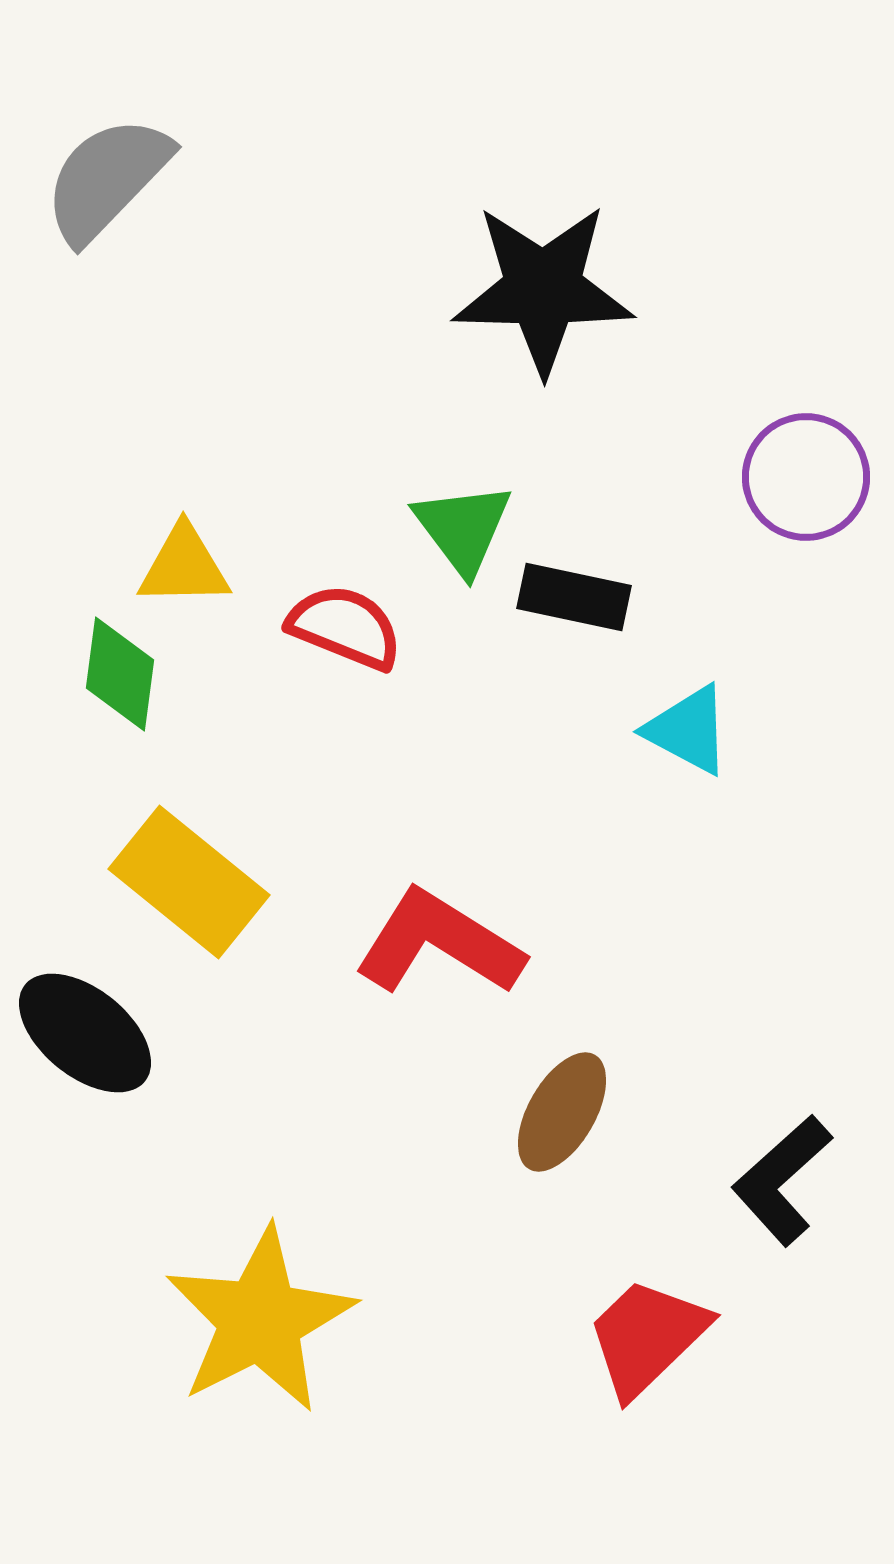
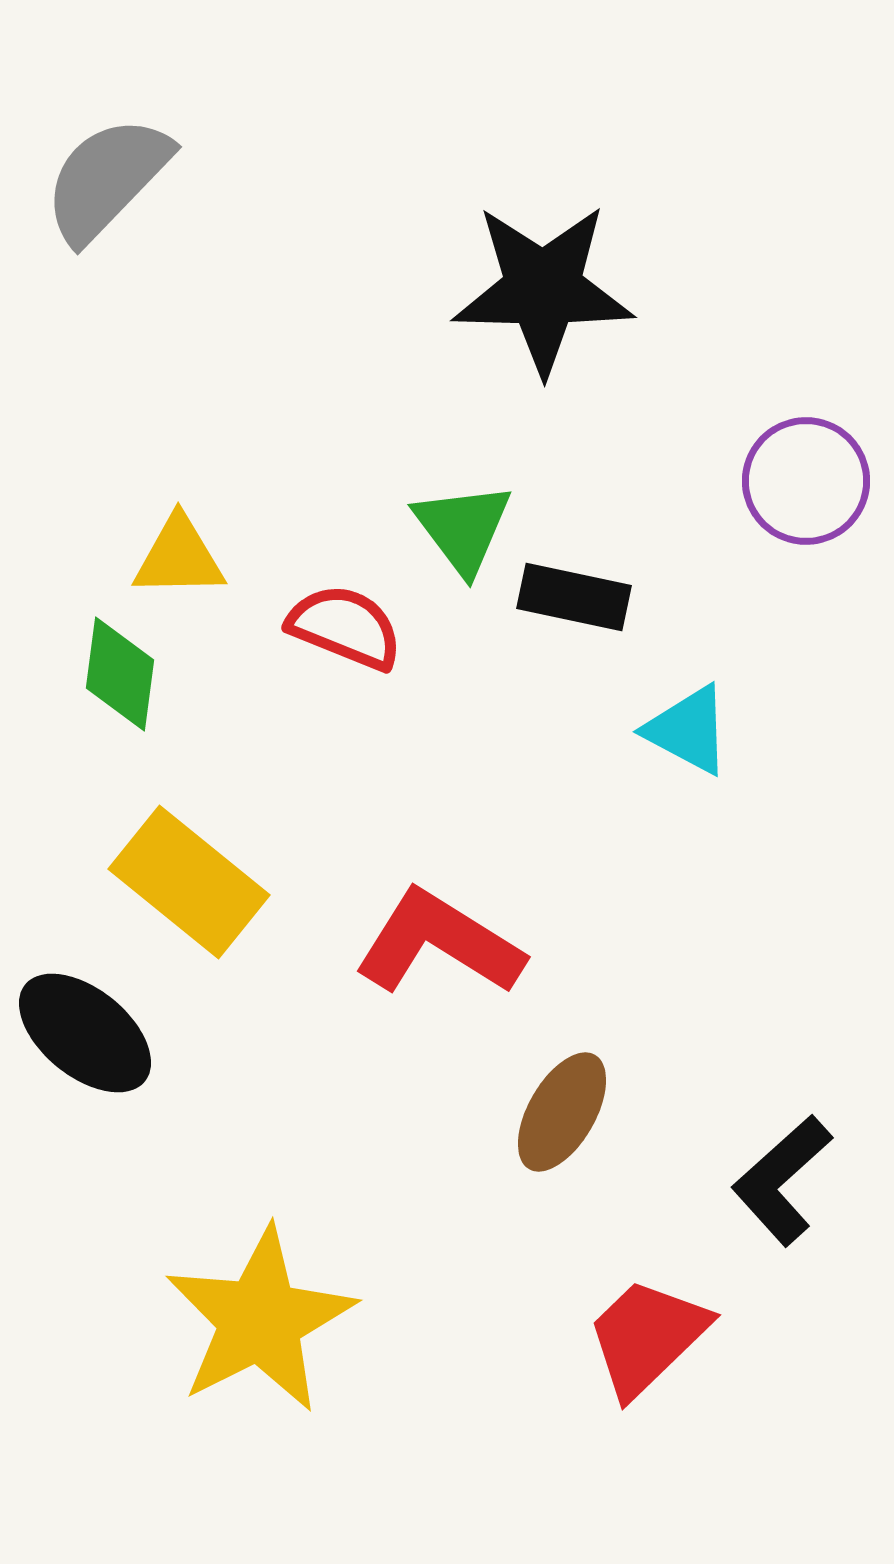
purple circle: moved 4 px down
yellow triangle: moved 5 px left, 9 px up
